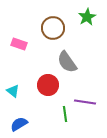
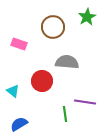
brown circle: moved 1 px up
gray semicircle: rotated 130 degrees clockwise
red circle: moved 6 px left, 4 px up
